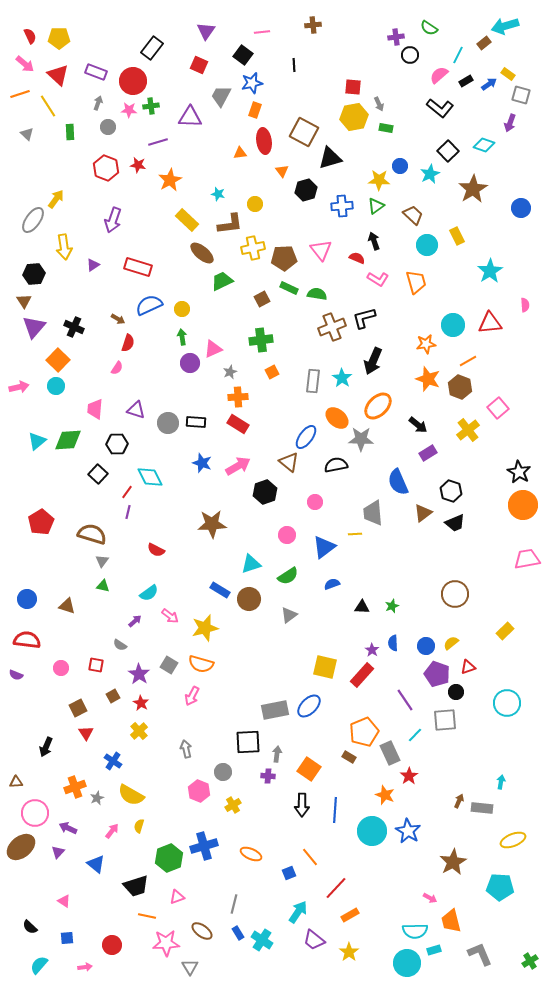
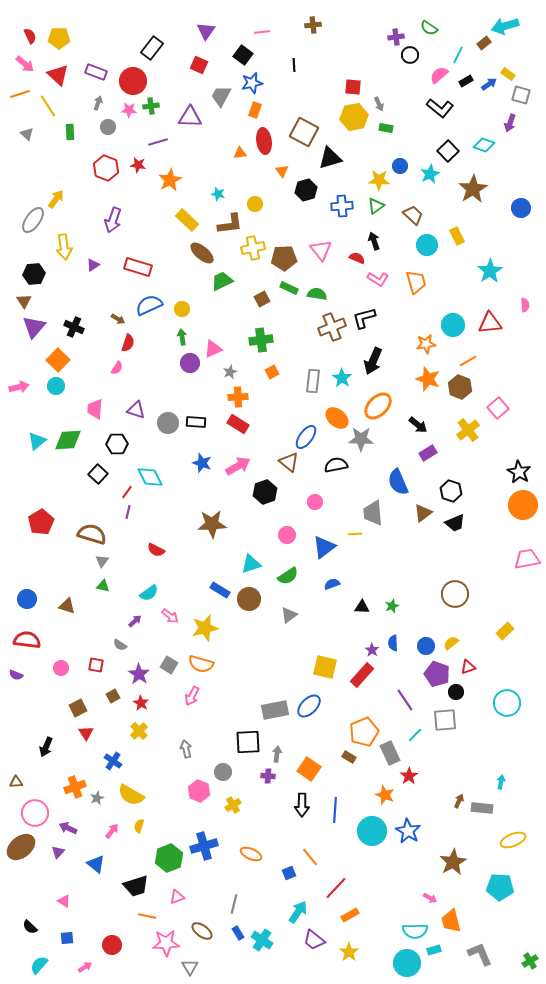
pink arrow at (85, 967): rotated 24 degrees counterclockwise
